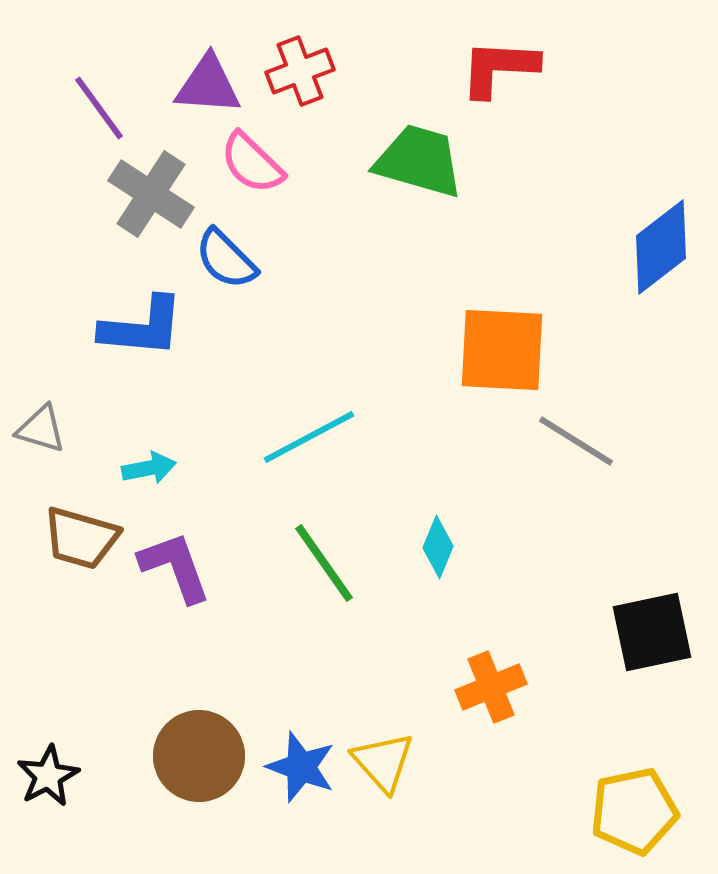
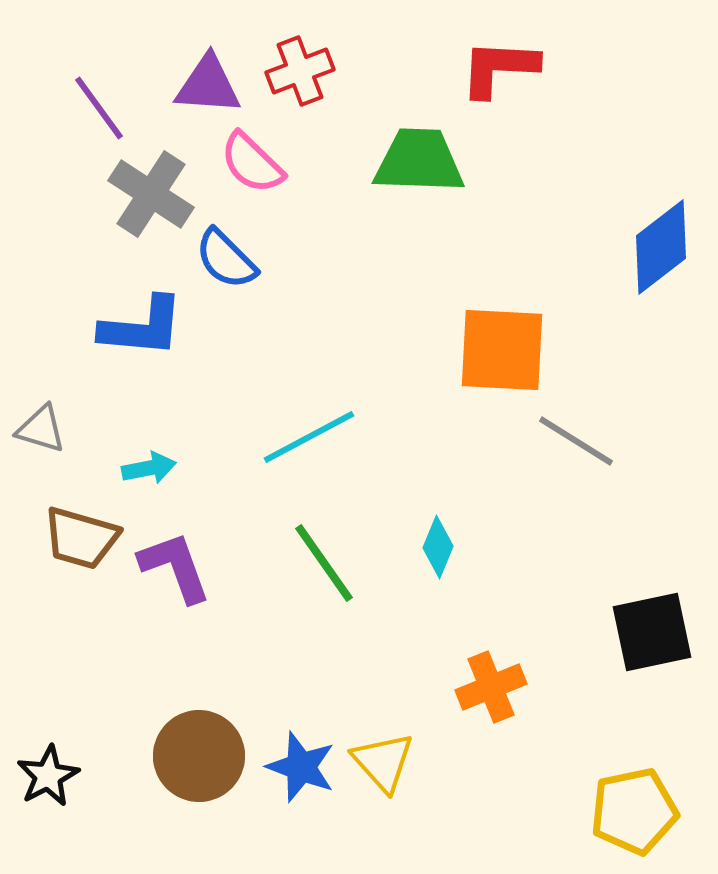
green trapezoid: rotated 14 degrees counterclockwise
